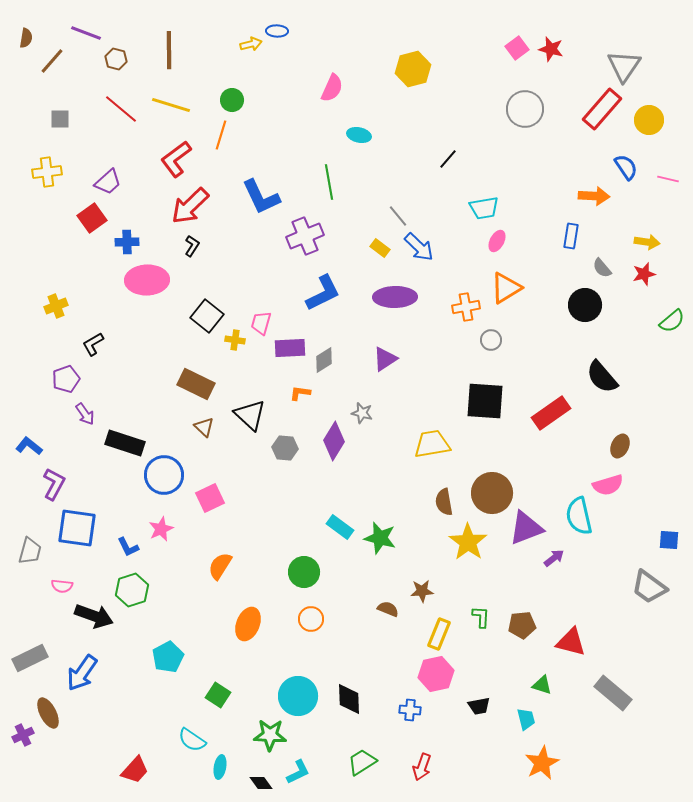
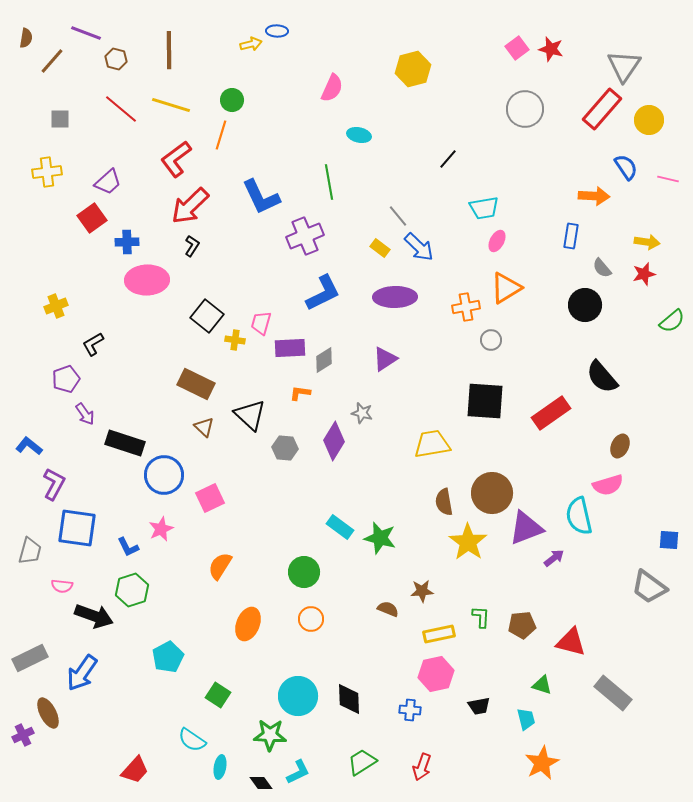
yellow rectangle at (439, 634): rotated 56 degrees clockwise
